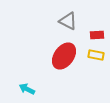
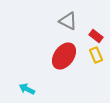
red rectangle: moved 1 px left, 1 px down; rotated 40 degrees clockwise
yellow rectangle: rotated 56 degrees clockwise
